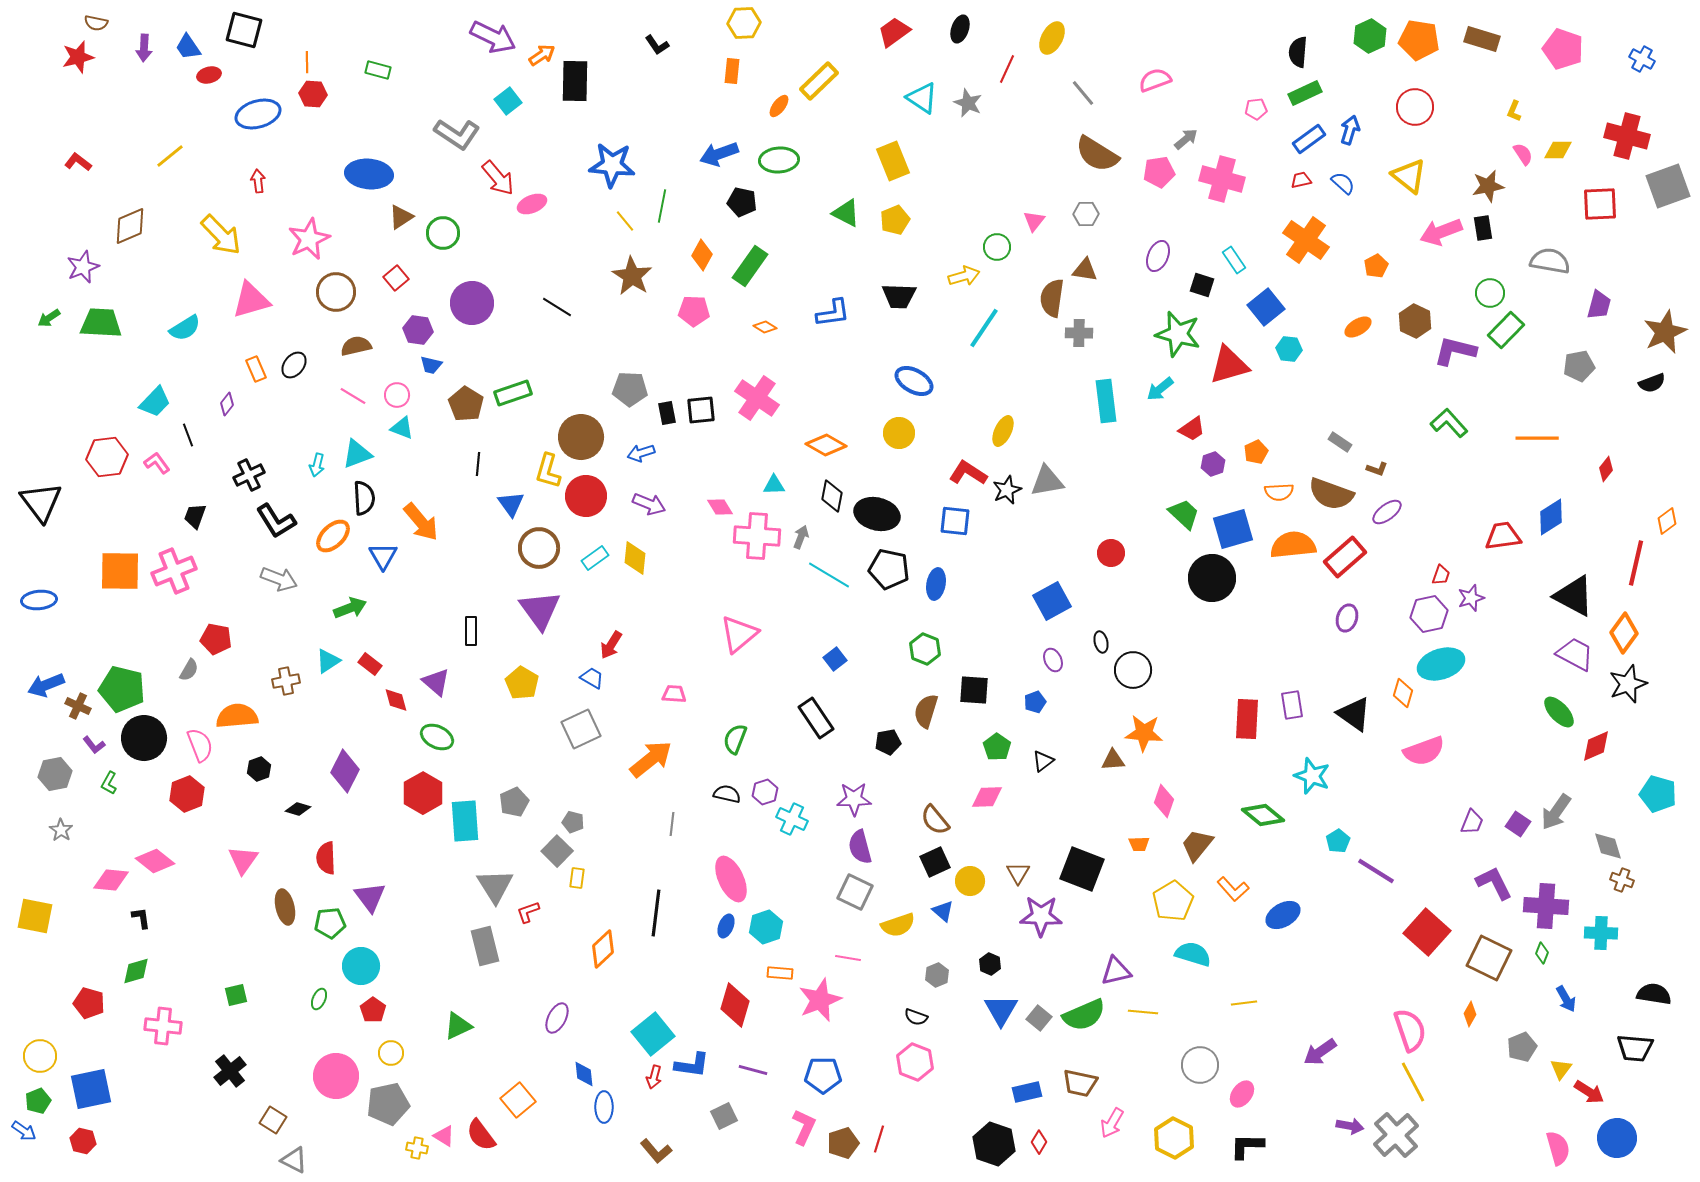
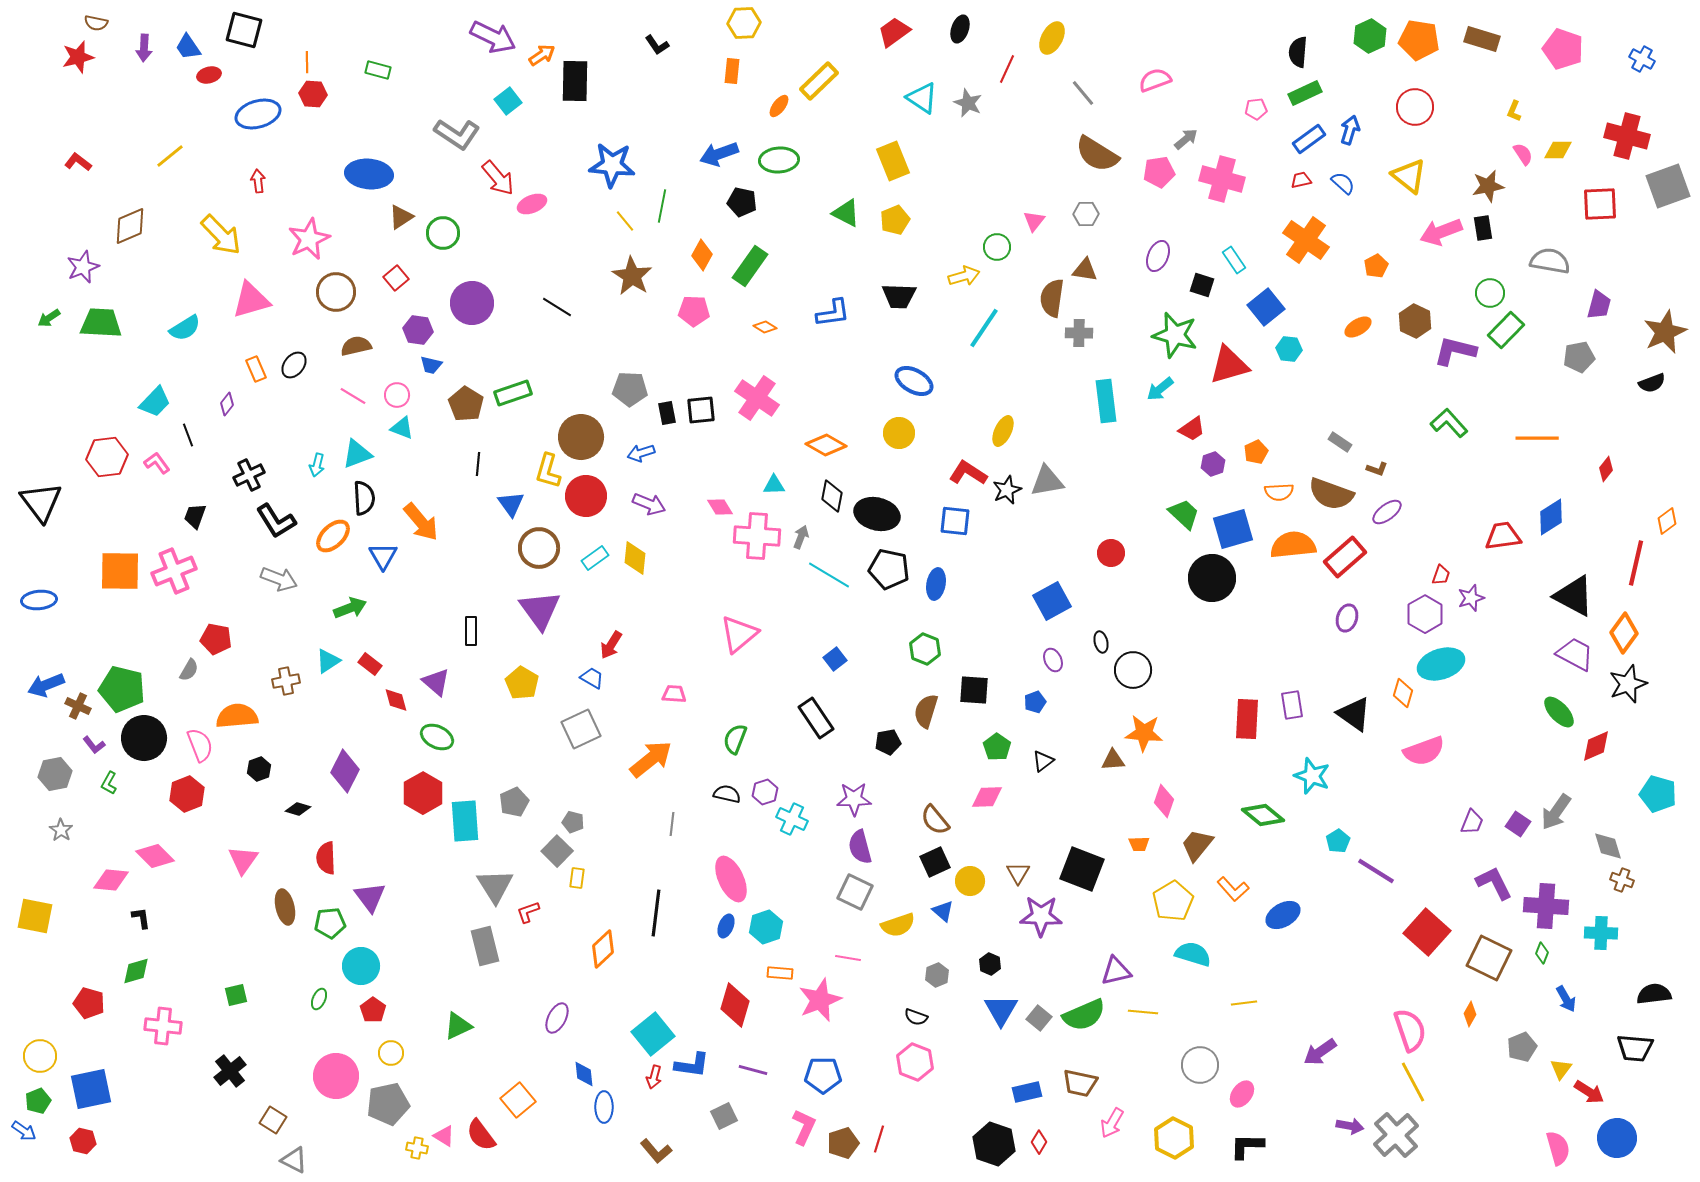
green star at (1178, 334): moved 3 px left, 1 px down
gray pentagon at (1579, 366): moved 9 px up
purple hexagon at (1429, 614): moved 4 px left; rotated 18 degrees counterclockwise
pink diamond at (155, 861): moved 5 px up; rotated 6 degrees clockwise
black semicircle at (1654, 994): rotated 16 degrees counterclockwise
